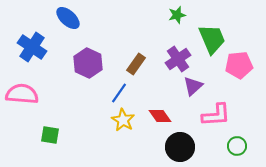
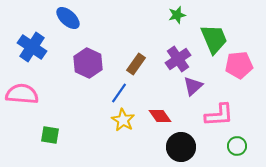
green trapezoid: moved 2 px right
pink L-shape: moved 3 px right
black circle: moved 1 px right
